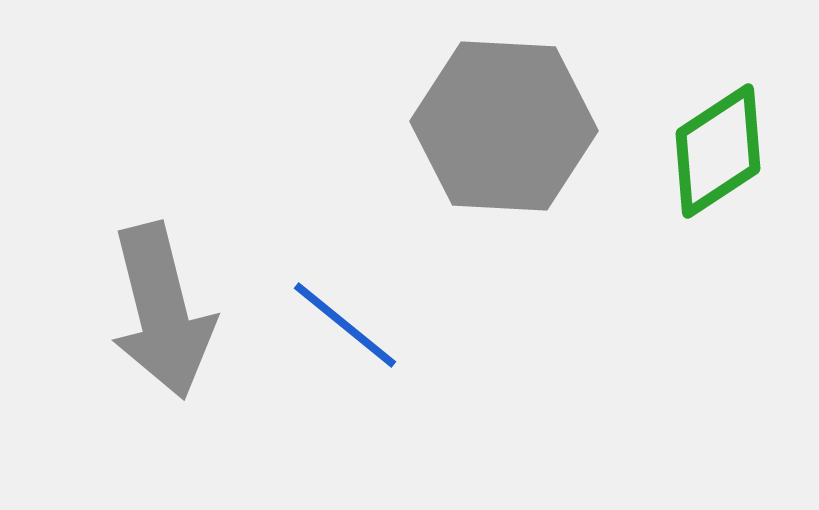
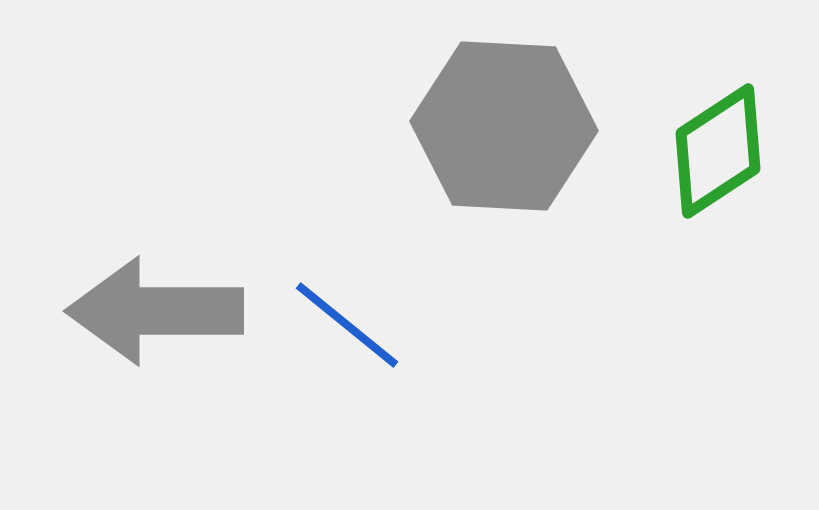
gray arrow: moved 7 px left; rotated 104 degrees clockwise
blue line: moved 2 px right
